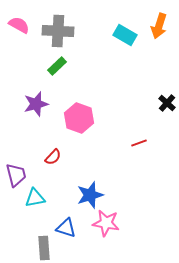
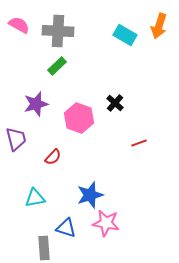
black cross: moved 52 px left
purple trapezoid: moved 36 px up
